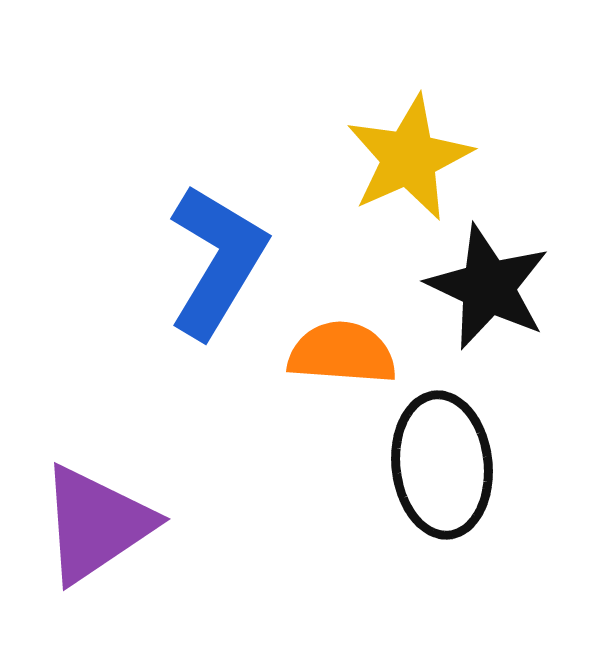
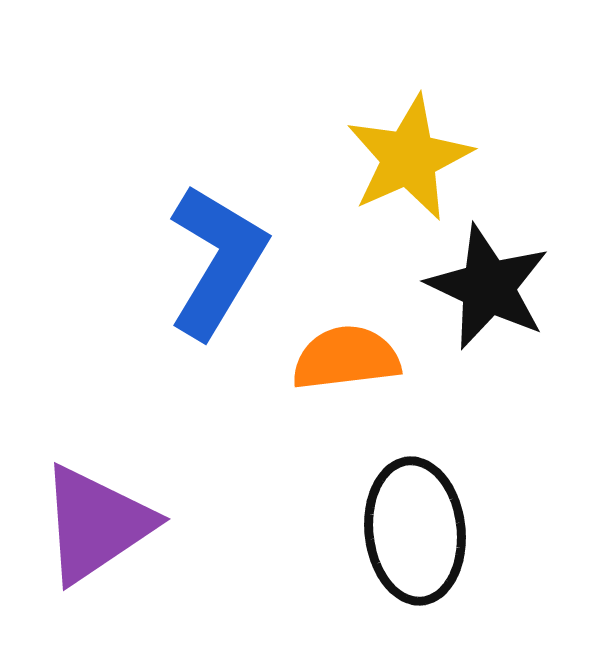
orange semicircle: moved 4 px right, 5 px down; rotated 11 degrees counterclockwise
black ellipse: moved 27 px left, 66 px down
